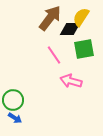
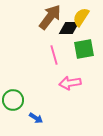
brown arrow: moved 1 px up
black diamond: moved 1 px left, 1 px up
pink line: rotated 18 degrees clockwise
pink arrow: moved 1 px left, 2 px down; rotated 25 degrees counterclockwise
blue arrow: moved 21 px right
